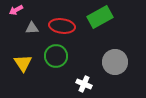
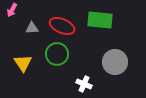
pink arrow: moved 4 px left; rotated 32 degrees counterclockwise
green rectangle: moved 3 px down; rotated 35 degrees clockwise
red ellipse: rotated 15 degrees clockwise
green circle: moved 1 px right, 2 px up
